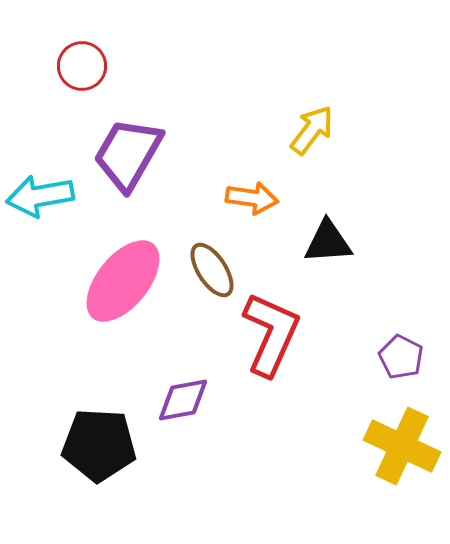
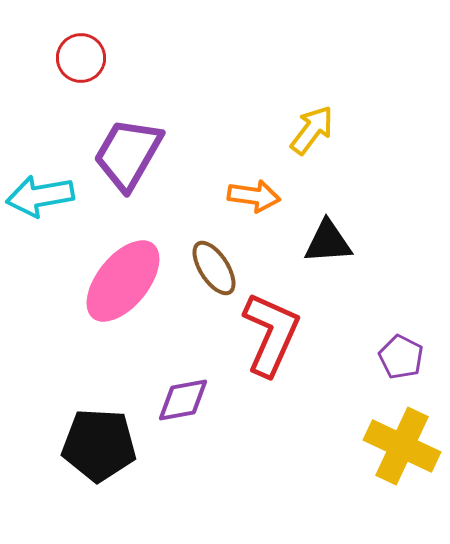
red circle: moved 1 px left, 8 px up
orange arrow: moved 2 px right, 2 px up
brown ellipse: moved 2 px right, 2 px up
